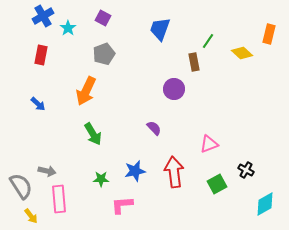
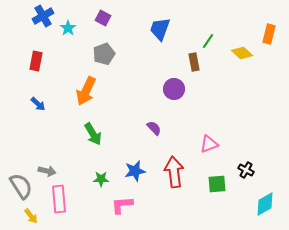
red rectangle: moved 5 px left, 6 px down
green square: rotated 24 degrees clockwise
